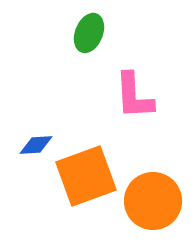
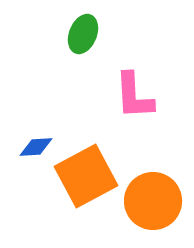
green ellipse: moved 6 px left, 1 px down
blue diamond: moved 2 px down
orange square: rotated 8 degrees counterclockwise
